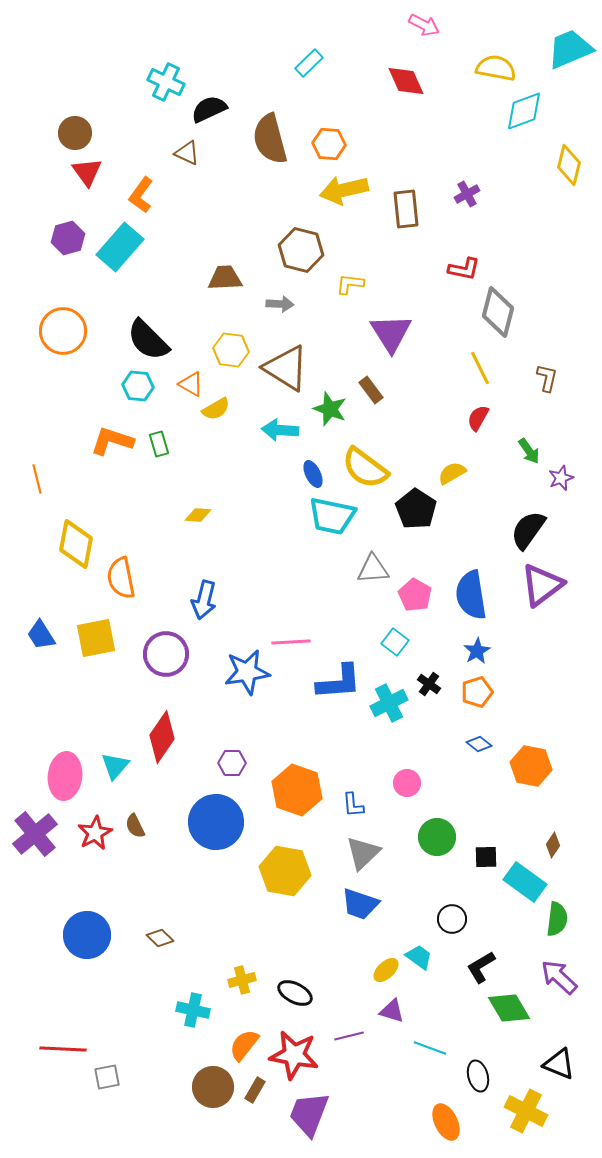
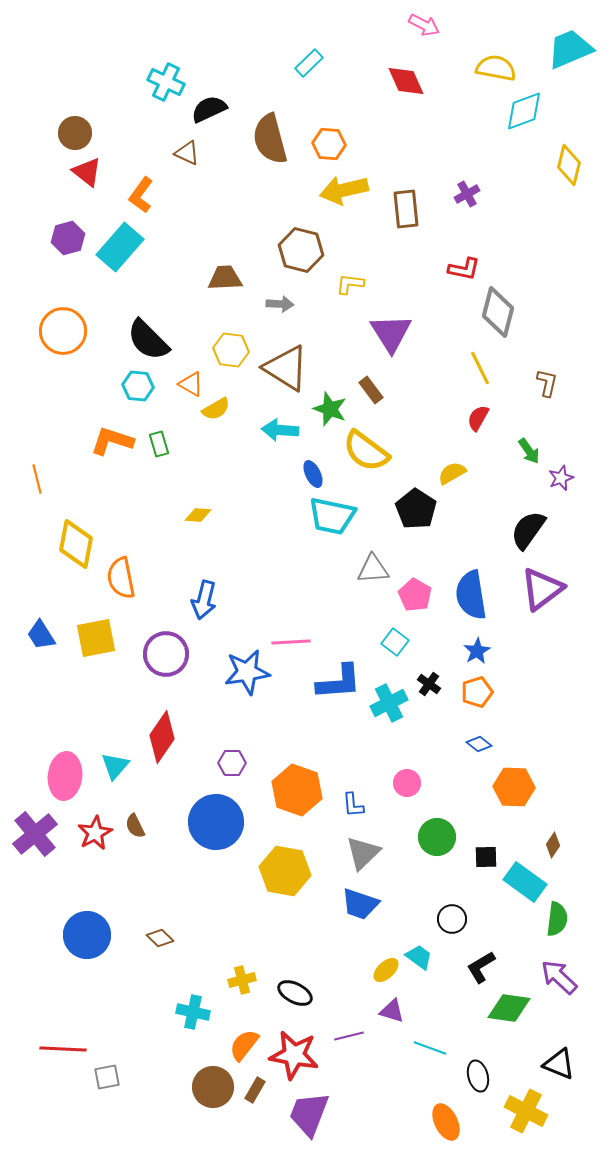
red triangle at (87, 172): rotated 16 degrees counterclockwise
brown L-shape at (547, 378): moved 5 px down
yellow semicircle at (365, 468): moved 1 px right, 17 px up
purple triangle at (542, 585): moved 4 px down
orange hexagon at (531, 766): moved 17 px left, 21 px down; rotated 9 degrees counterclockwise
green diamond at (509, 1008): rotated 51 degrees counterclockwise
cyan cross at (193, 1010): moved 2 px down
